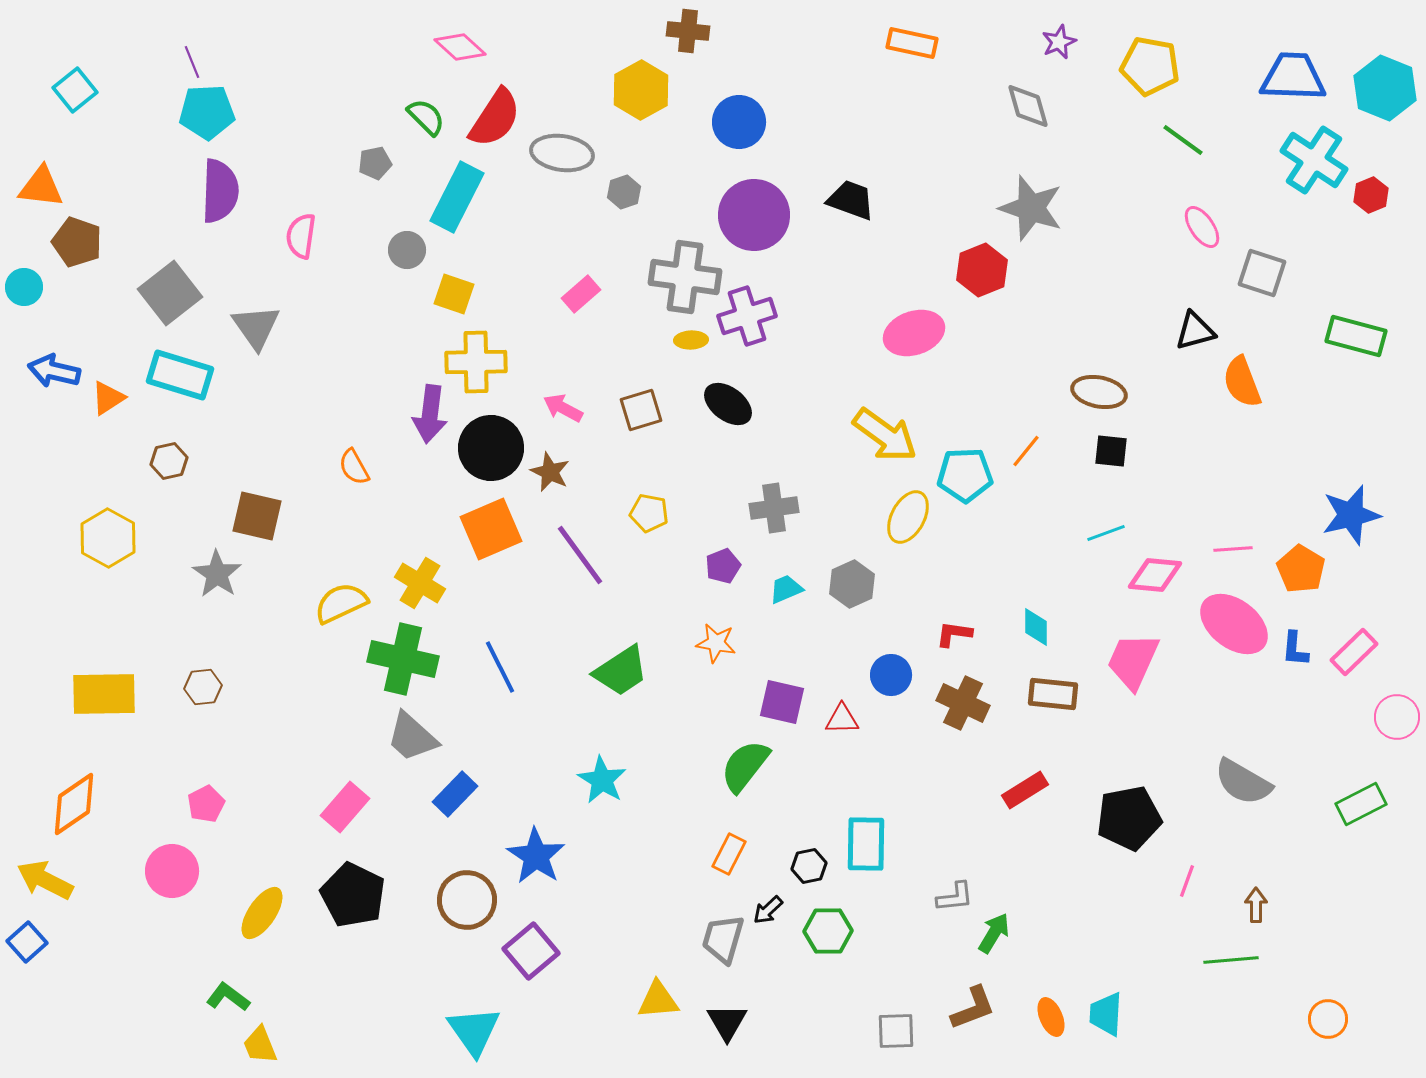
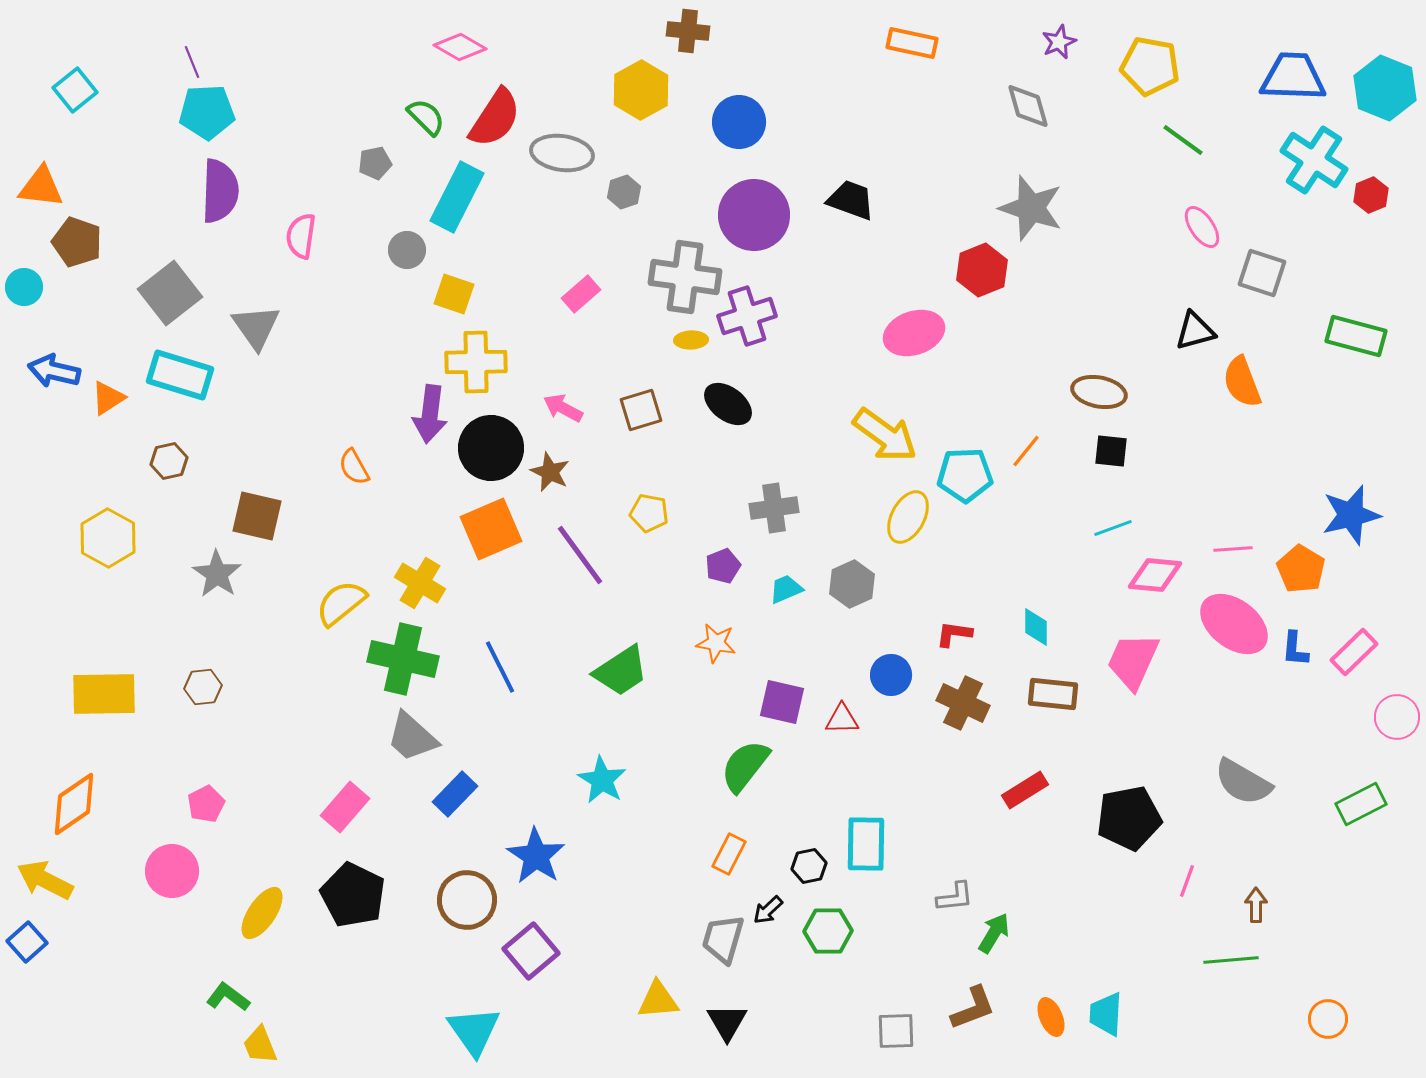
pink diamond at (460, 47): rotated 12 degrees counterclockwise
cyan line at (1106, 533): moved 7 px right, 5 px up
yellow semicircle at (341, 603): rotated 14 degrees counterclockwise
